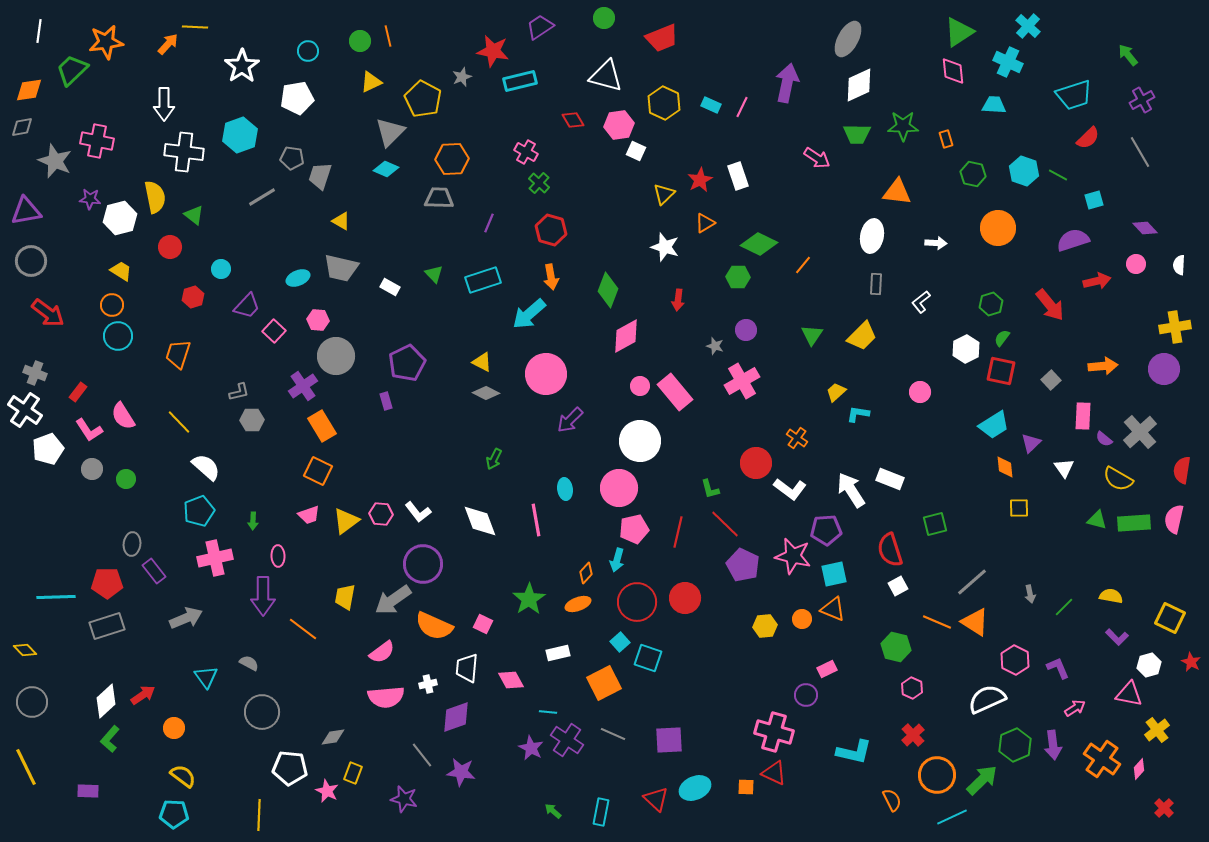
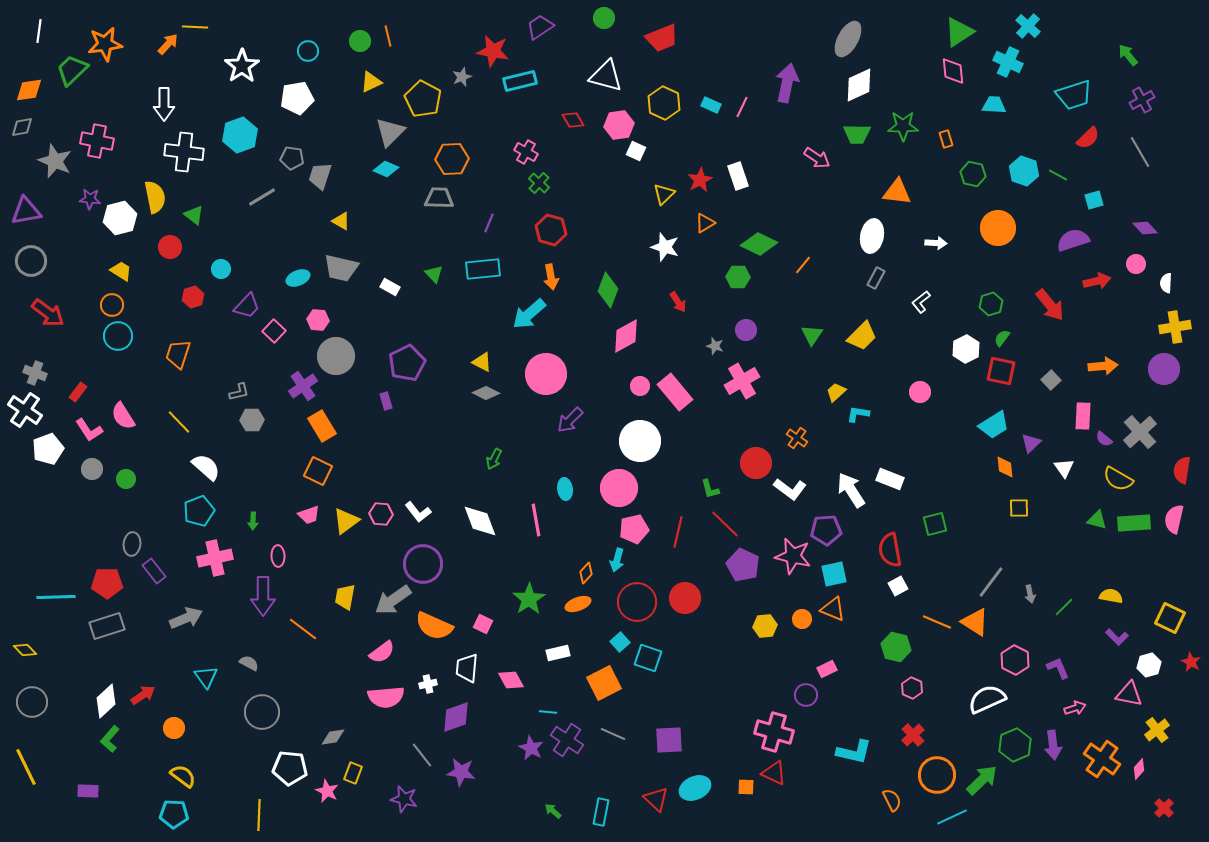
orange star at (106, 42): moved 1 px left, 2 px down
white semicircle at (1179, 265): moved 13 px left, 18 px down
cyan rectangle at (483, 280): moved 11 px up; rotated 12 degrees clockwise
gray rectangle at (876, 284): moved 6 px up; rotated 25 degrees clockwise
red arrow at (678, 300): moved 2 px down; rotated 40 degrees counterclockwise
red semicircle at (890, 550): rotated 8 degrees clockwise
gray line at (972, 582): moved 19 px right; rotated 12 degrees counterclockwise
pink arrow at (1075, 708): rotated 15 degrees clockwise
